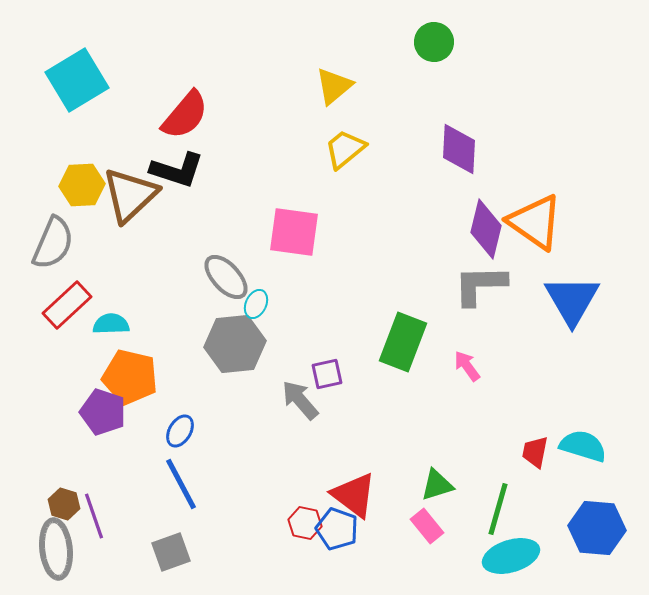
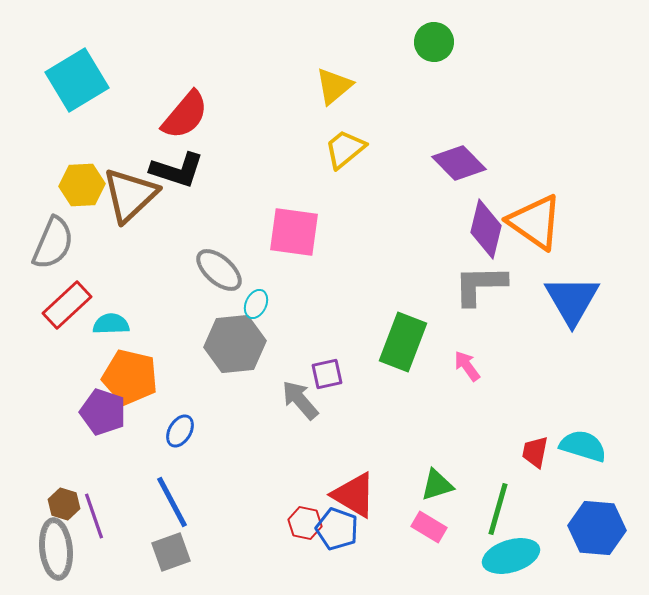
purple diamond at (459, 149): moved 14 px down; rotated 48 degrees counterclockwise
gray ellipse at (226, 277): moved 7 px left, 7 px up; rotated 6 degrees counterclockwise
blue line at (181, 484): moved 9 px left, 18 px down
red triangle at (354, 495): rotated 6 degrees counterclockwise
pink rectangle at (427, 526): moved 2 px right, 1 px down; rotated 20 degrees counterclockwise
